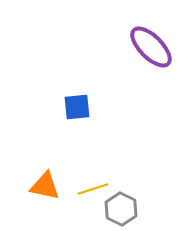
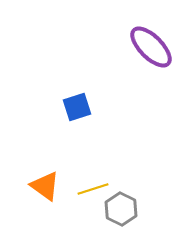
blue square: rotated 12 degrees counterclockwise
orange triangle: rotated 24 degrees clockwise
